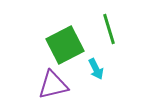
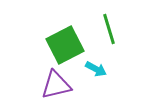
cyan arrow: rotated 35 degrees counterclockwise
purple triangle: moved 3 px right
